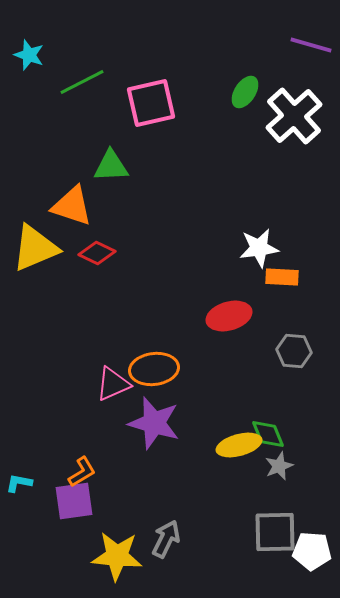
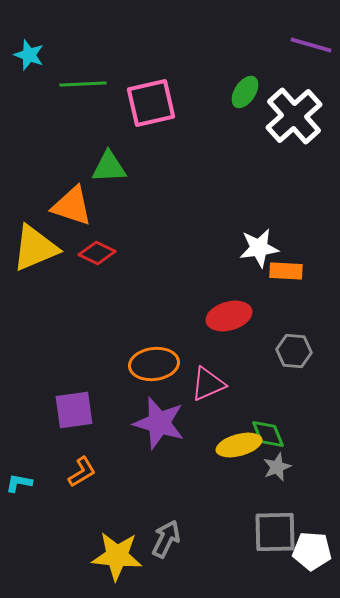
green line: moved 1 px right, 2 px down; rotated 24 degrees clockwise
green triangle: moved 2 px left, 1 px down
orange rectangle: moved 4 px right, 6 px up
orange ellipse: moved 5 px up
pink triangle: moved 95 px right
purple star: moved 5 px right
gray star: moved 2 px left, 1 px down
purple square: moved 91 px up
